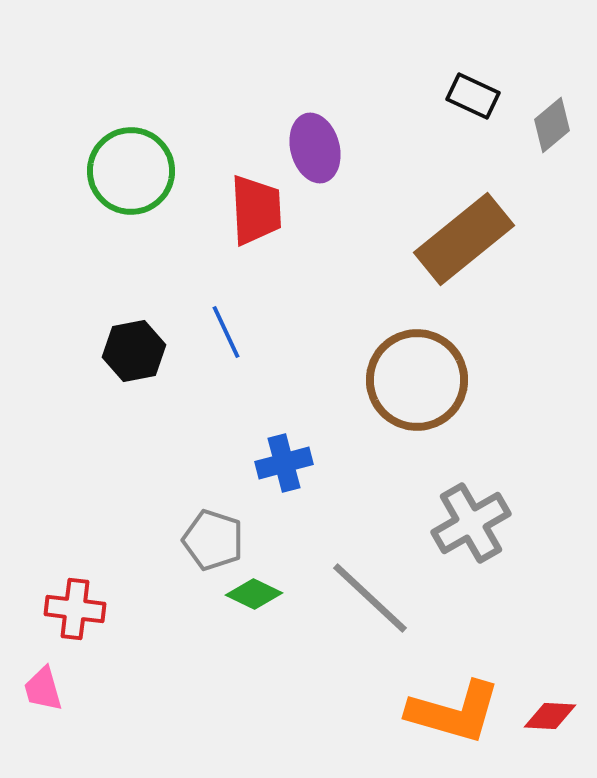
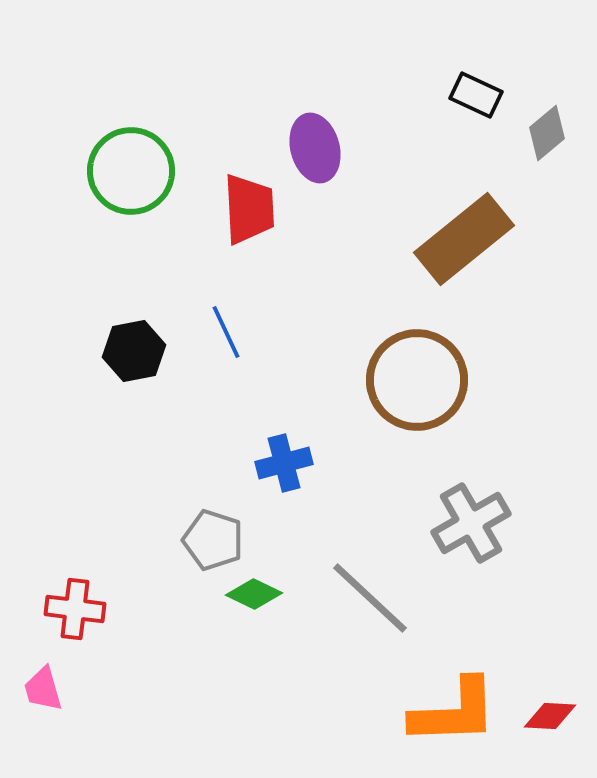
black rectangle: moved 3 px right, 1 px up
gray diamond: moved 5 px left, 8 px down
red trapezoid: moved 7 px left, 1 px up
orange L-shape: rotated 18 degrees counterclockwise
